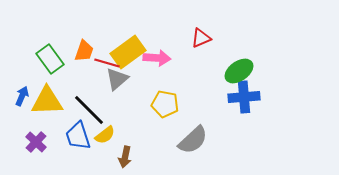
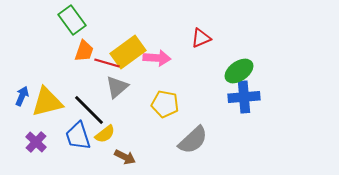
green rectangle: moved 22 px right, 39 px up
gray triangle: moved 8 px down
yellow triangle: moved 1 px down; rotated 12 degrees counterclockwise
yellow semicircle: moved 1 px up
brown arrow: rotated 75 degrees counterclockwise
